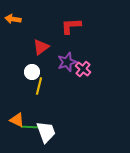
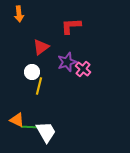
orange arrow: moved 6 px right, 5 px up; rotated 105 degrees counterclockwise
white trapezoid: rotated 10 degrees counterclockwise
